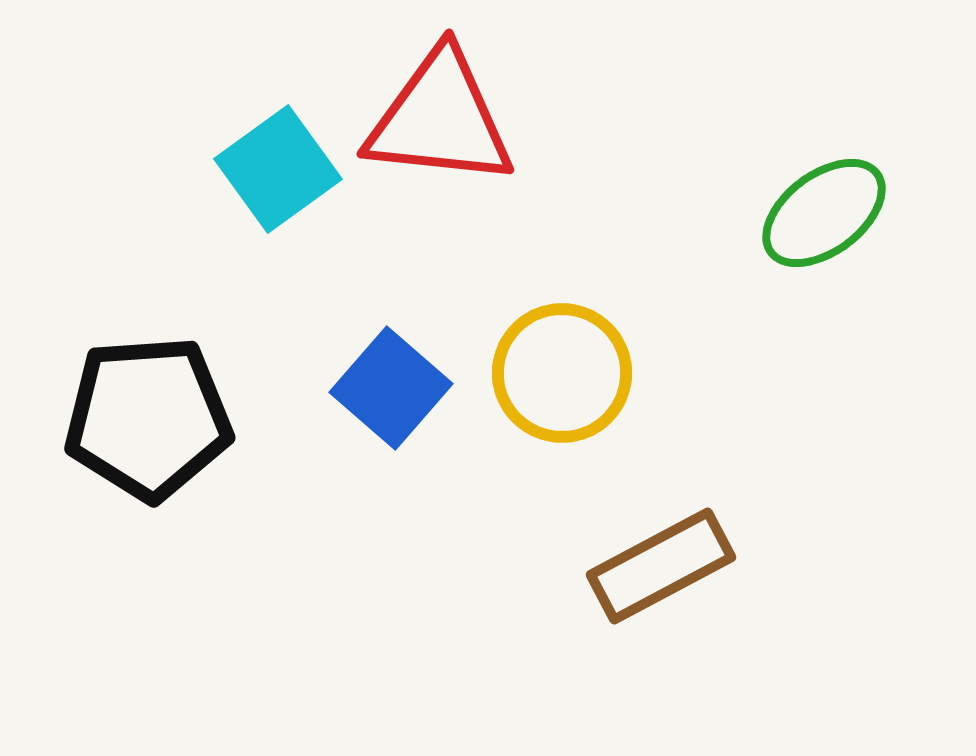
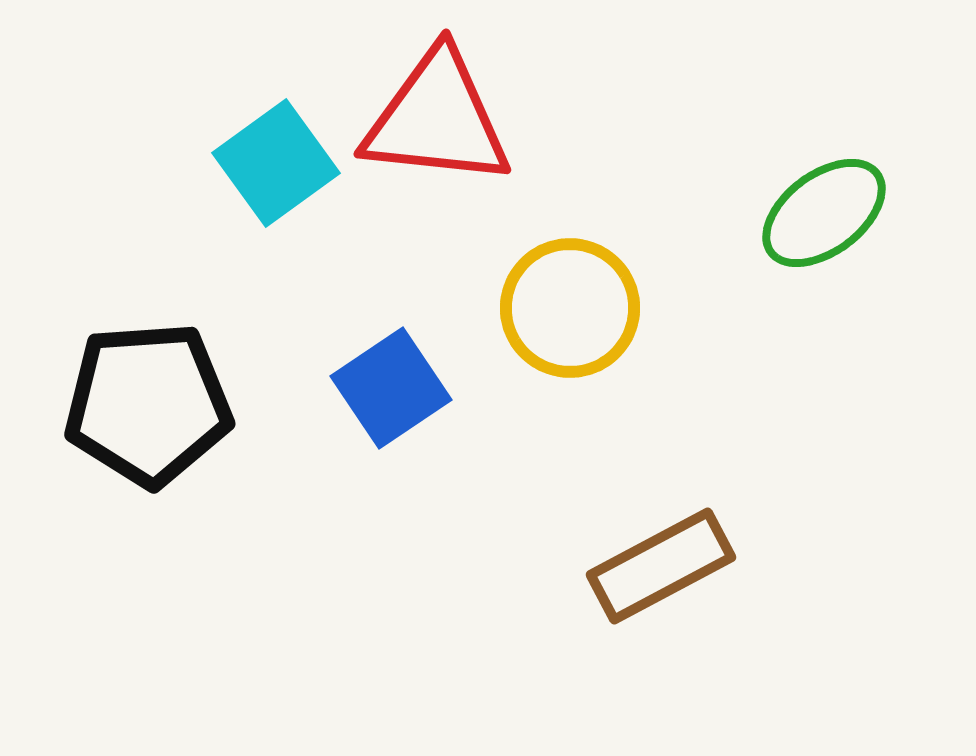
red triangle: moved 3 px left
cyan square: moved 2 px left, 6 px up
yellow circle: moved 8 px right, 65 px up
blue square: rotated 15 degrees clockwise
black pentagon: moved 14 px up
